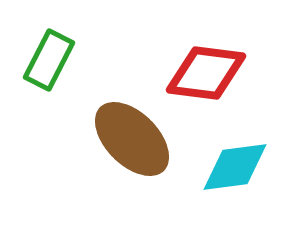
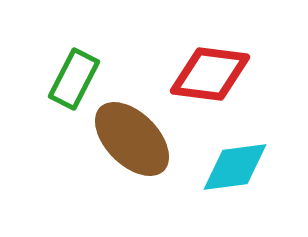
green rectangle: moved 25 px right, 19 px down
red diamond: moved 4 px right, 1 px down
